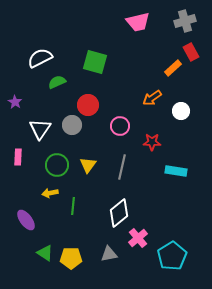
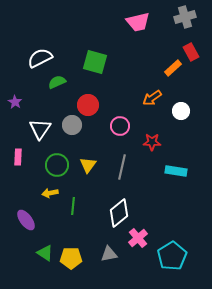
gray cross: moved 4 px up
